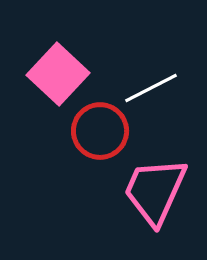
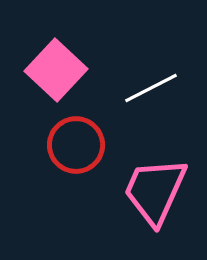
pink square: moved 2 px left, 4 px up
red circle: moved 24 px left, 14 px down
